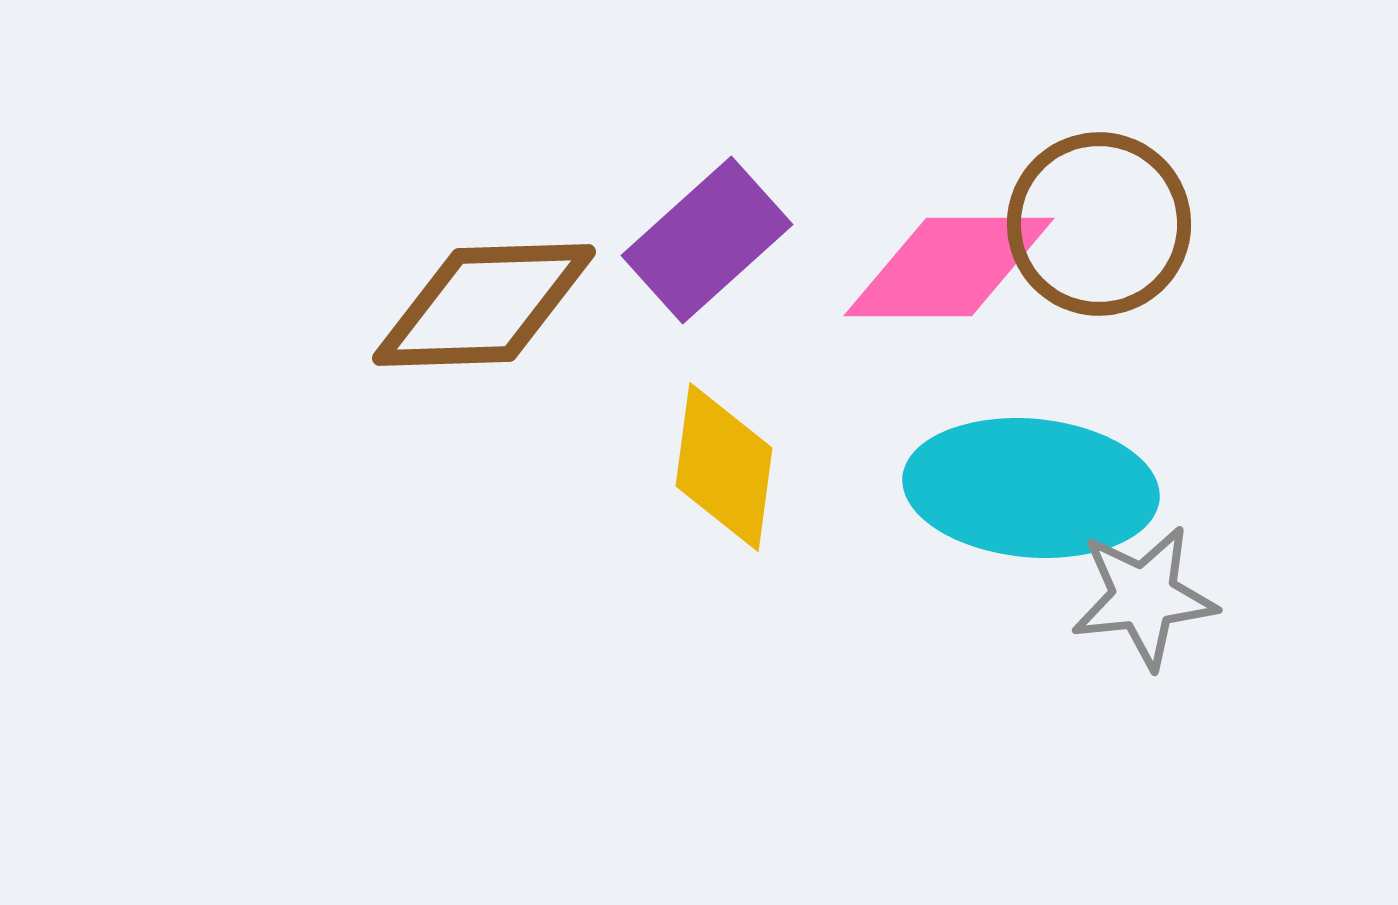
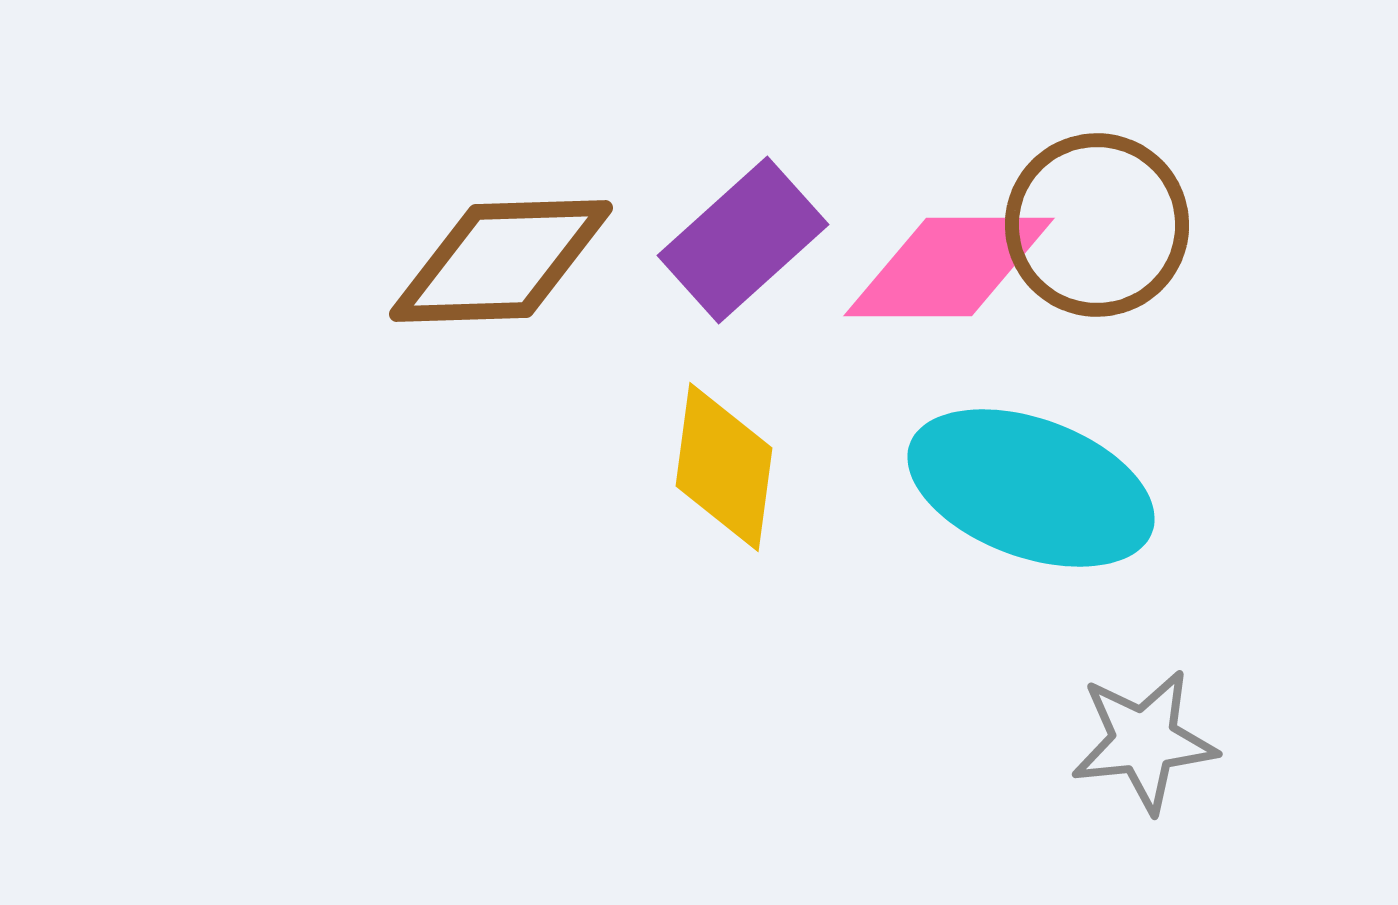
brown circle: moved 2 px left, 1 px down
purple rectangle: moved 36 px right
brown diamond: moved 17 px right, 44 px up
cyan ellipse: rotated 15 degrees clockwise
gray star: moved 144 px down
